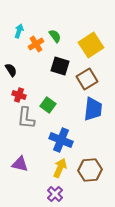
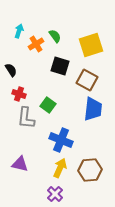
yellow square: rotated 15 degrees clockwise
brown square: moved 1 px down; rotated 30 degrees counterclockwise
red cross: moved 1 px up
